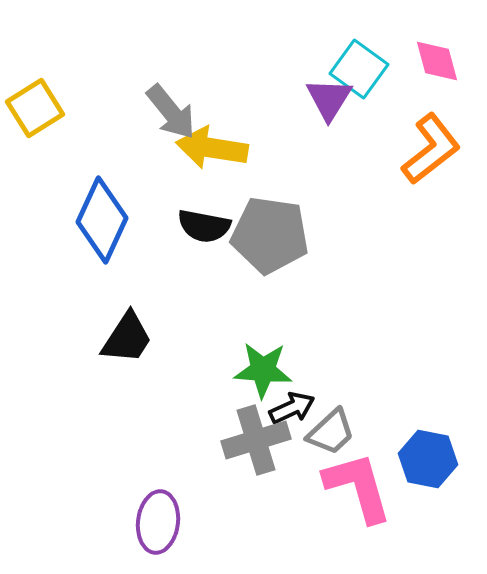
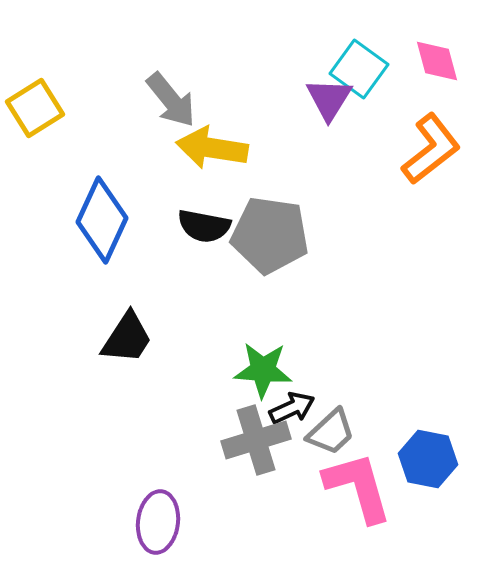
gray arrow: moved 12 px up
